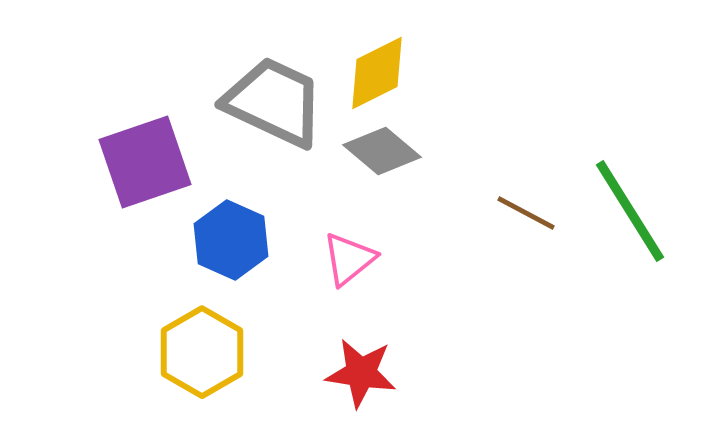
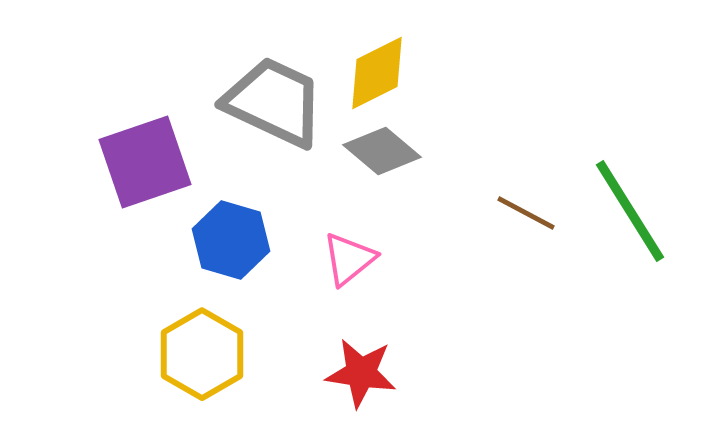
blue hexagon: rotated 8 degrees counterclockwise
yellow hexagon: moved 2 px down
